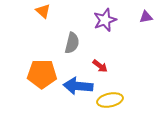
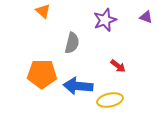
purple triangle: rotated 32 degrees clockwise
red arrow: moved 18 px right
